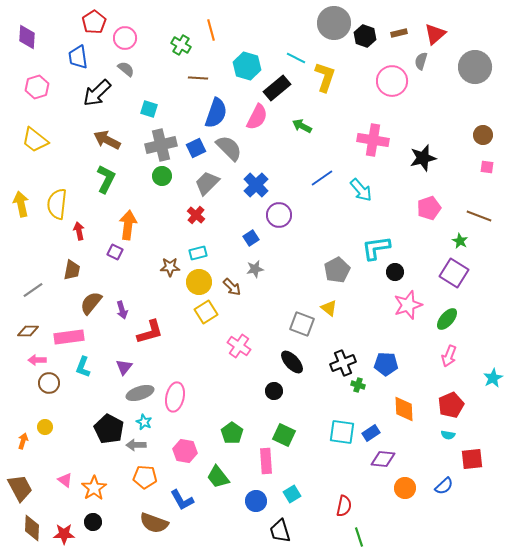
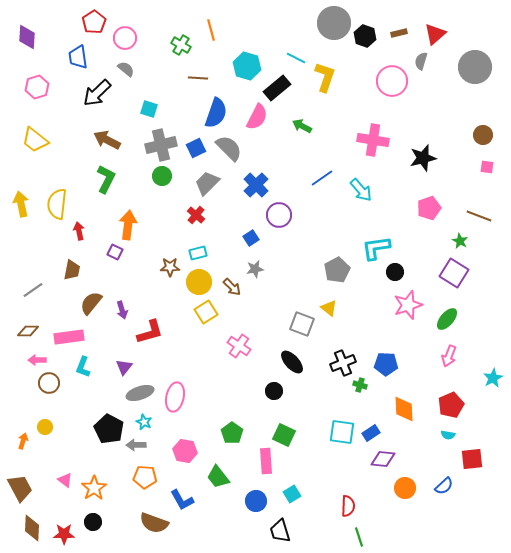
green cross at (358, 385): moved 2 px right
red semicircle at (344, 506): moved 4 px right; rotated 10 degrees counterclockwise
